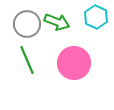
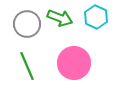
green arrow: moved 3 px right, 4 px up
green line: moved 6 px down
